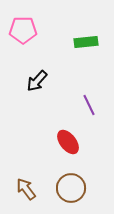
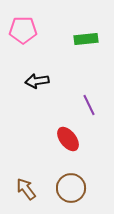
green rectangle: moved 3 px up
black arrow: rotated 40 degrees clockwise
red ellipse: moved 3 px up
